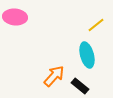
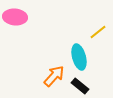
yellow line: moved 2 px right, 7 px down
cyan ellipse: moved 8 px left, 2 px down
